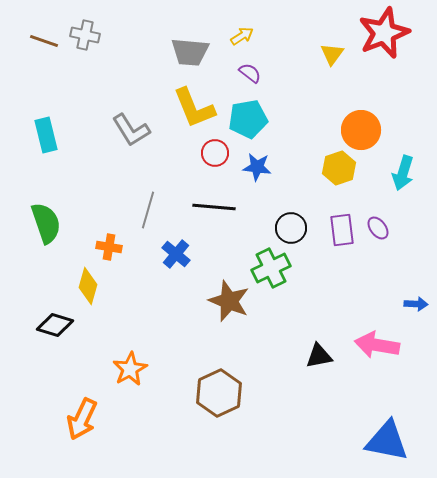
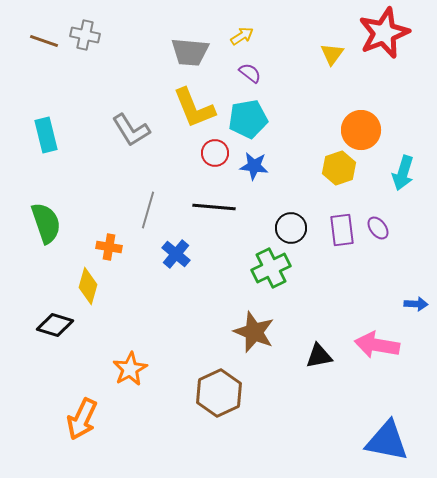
blue star: moved 3 px left, 1 px up
brown star: moved 25 px right, 31 px down
